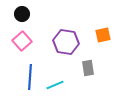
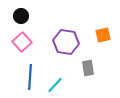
black circle: moved 1 px left, 2 px down
pink square: moved 1 px down
cyan line: rotated 24 degrees counterclockwise
